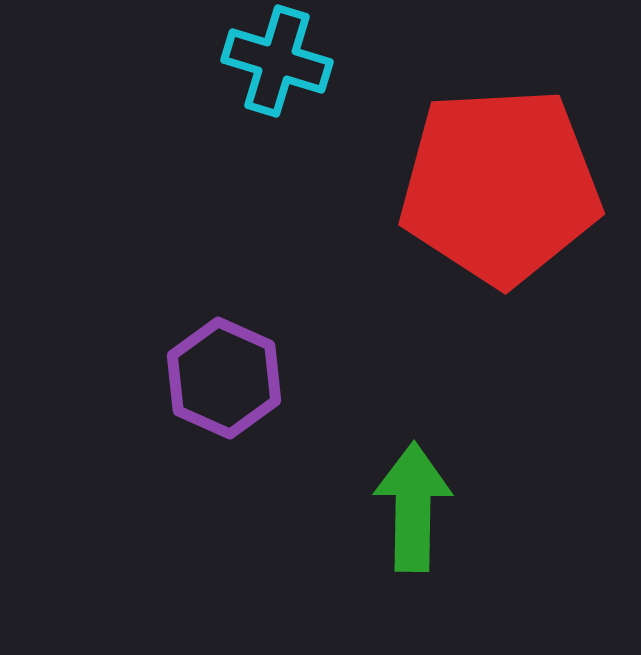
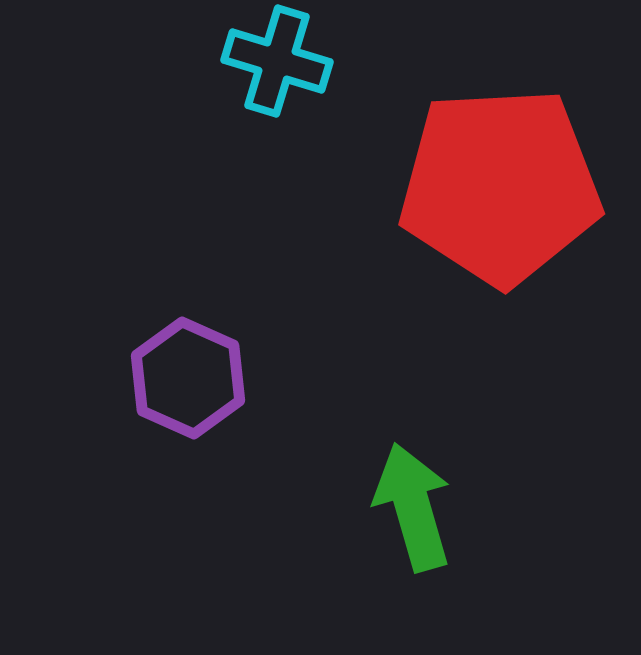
purple hexagon: moved 36 px left
green arrow: rotated 17 degrees counterclockwise
